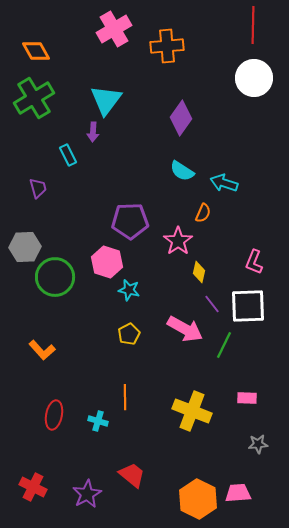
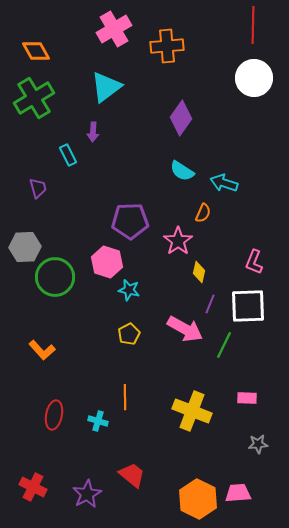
cyan triangle: moved 13 px up; rotated 16 degrees clockwise
purple line: moved 2 px left; rotated 60 degrees clockwise
